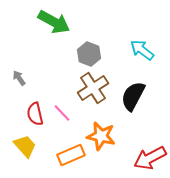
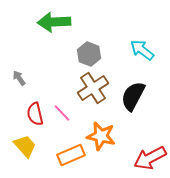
green arrow: rotated 148 degrees clockwise
